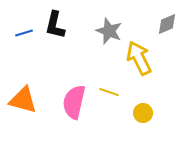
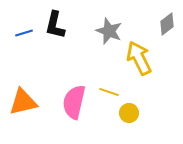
gray diamond: rotated 15 degrees counterclockwise
orange triangle: moved 2 px down; rotated 28 degrees counterclockwise
yellow circle: moved 14 px left
